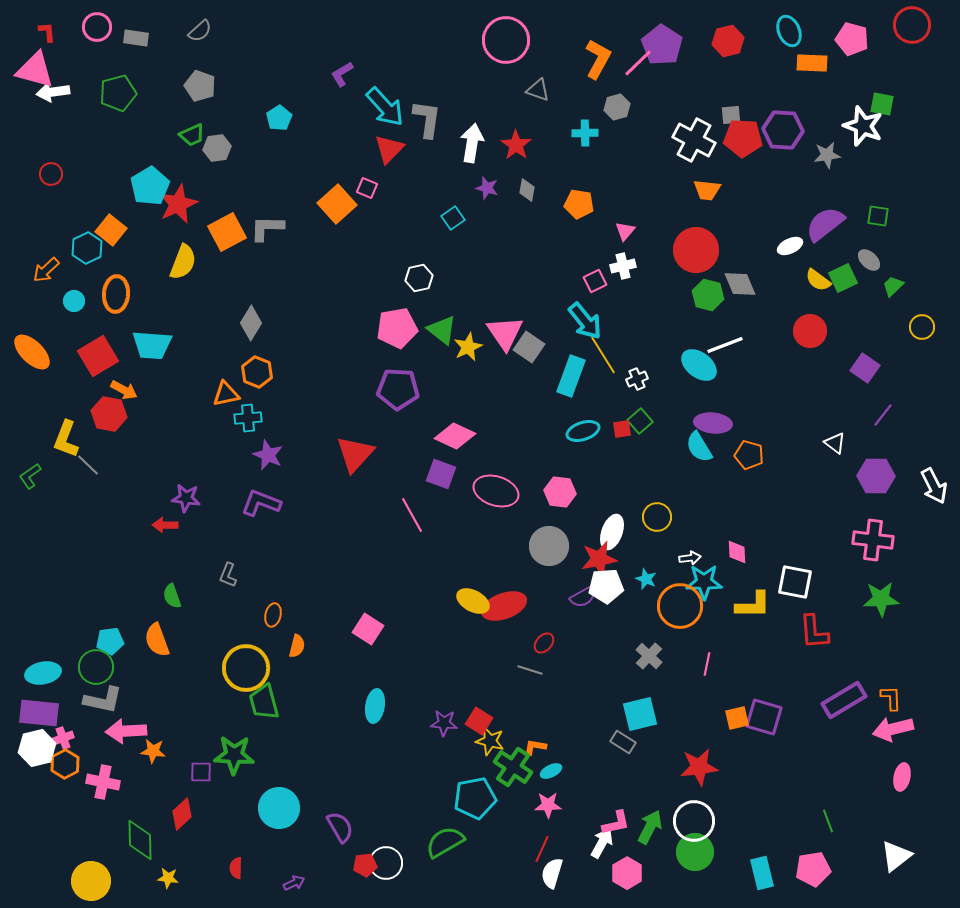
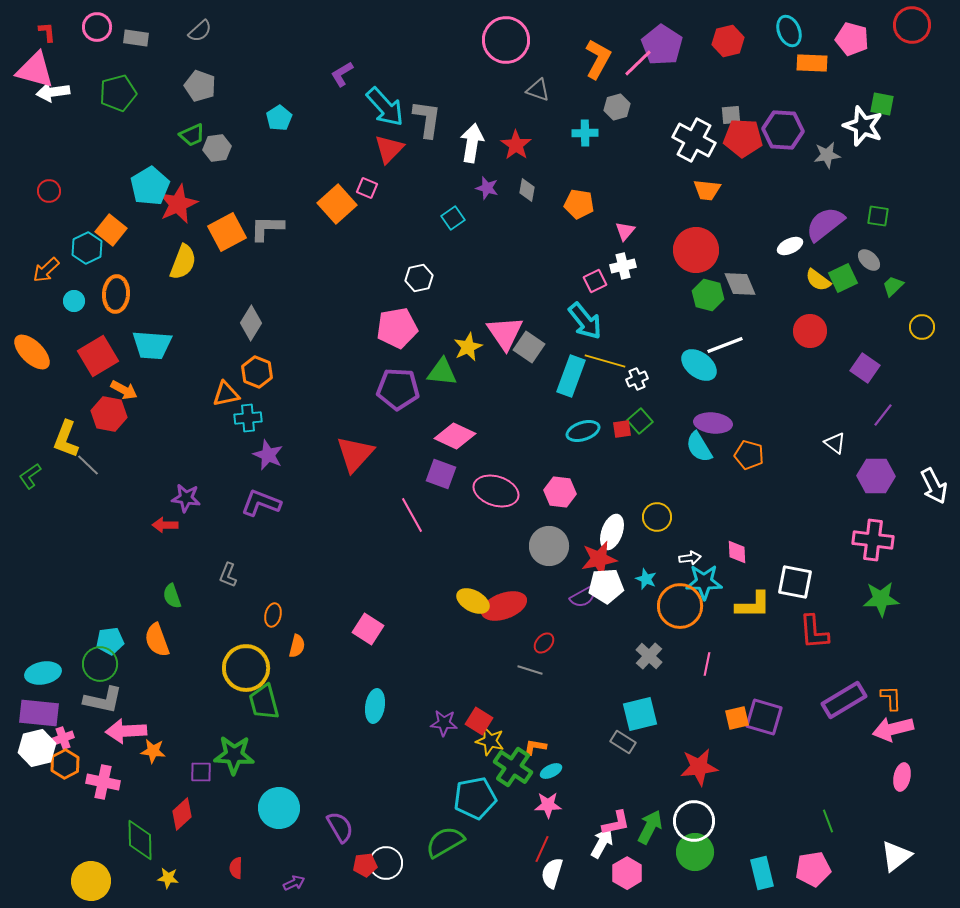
red circle at (51, 174): moved 2 px left, 17 px down
green triangle at (442, 330): moved 42 px down; rotated 32 degrees counterclockwise
yellow line at (603, 355): moved 2 px right, 6 px down; rotated 42 degrees counterclockwise
green circle at (96, 667): moved 4 px right, 3 px up
